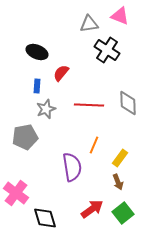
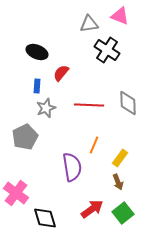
gray star: moved 1 px up
gray pentagon: rotated 15 degrees counterclockwise
